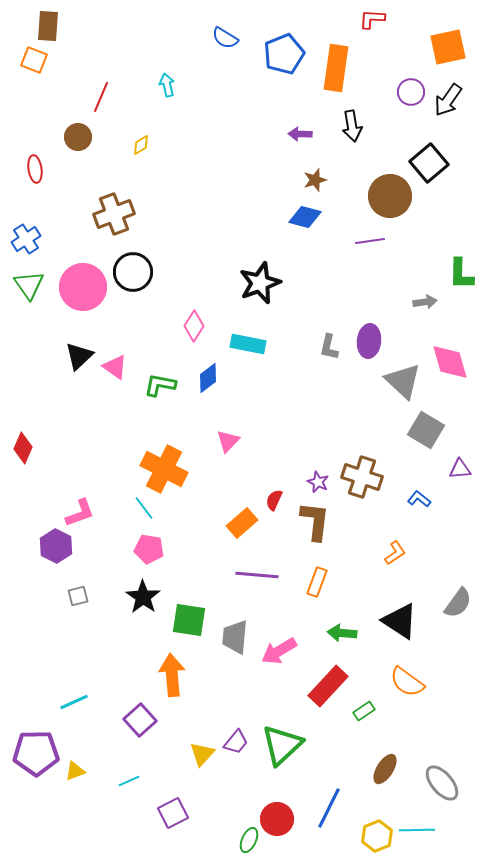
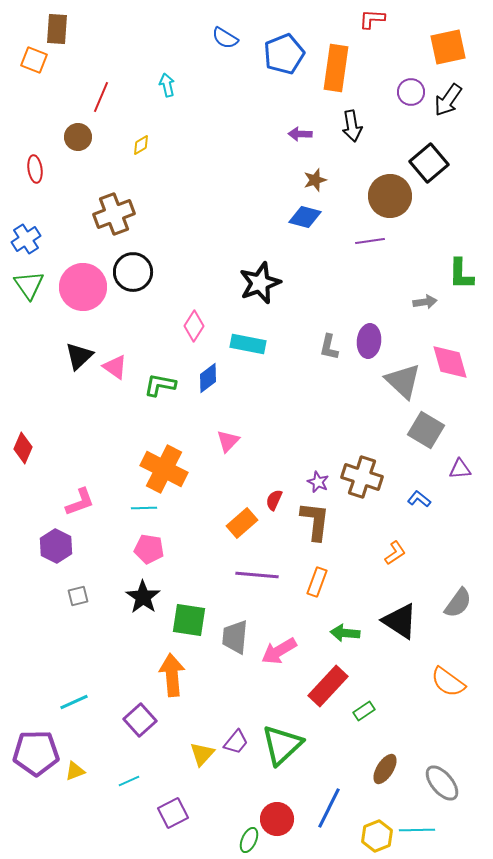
brown rectangle at (48, 26): moved 9 px right, 3 px down
cyan line at (144, 508): rotated 55 degrees counterclockwise
pink L-shape at (80, 513): moved 11 px up
green arrow at (342, 633): moved 3 px right
orange semicircle at (407, 682): moved 41 px right
